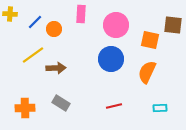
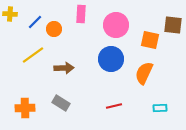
brown arrow: moved 8 px right
orange semicircle: moved 3 px left, 1 px down
